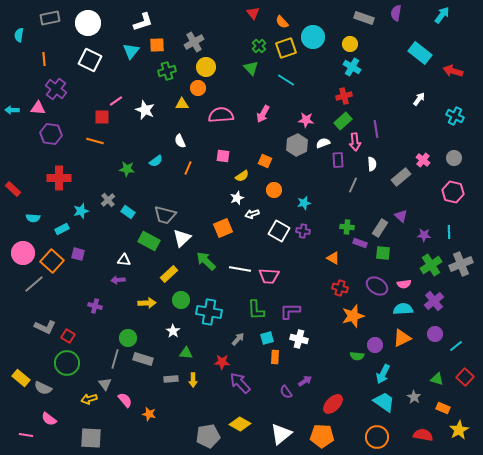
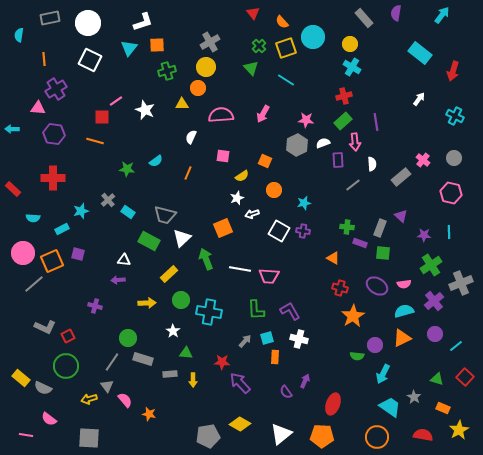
gray rectangle at (364, 18): rotated 30 degrees clockwise
gray cross at (194, 42): moved 16 px right
cyan triangle at (131, 51): moved 2 px left, 3 px up
red arrow at (453, 71): rotated 90 degrees counterclockwise
purple cross at (56, 89): rotated 20 degrees clockwise
cyan arrow at (12, 110): moved 19 px down
purple line at (376, 129): moved 7 px up
purple hexagon at (51, 134): moved 3 px right
white semicircle at (180, 141): moved 11 px right, 4 px up; rotated 48 degrees clockwise
orange line at (188, 168): moved 5 px down
red cross at (59, 178): moved 6 px left
gray line at (353, 185): rotated 28 degrees clockwise
pink hexagon at (453, 192): moved 2 px left, 1 px down
gray rectangle at (380, 228): rotated 12 degrees counterclockwise
orange square at (52, 261): rotated 25 degrees clockwise
green arrow at (206, 261): moved 2 px up; rotated 25 degrees clockwise
gray cross at (461, 264): moved 19 px down
cyan semicircle at (403, 309): moved 1 px right, 2 px down; rotated 12 degrees counterclockwise
purple L-shape at (290, 311): rotated 60 degrees clockwise
orange star at (353, 316): rotated 15 degrees counterclockwise
red square at (68, 336): rotated 32 degrees clockwise
gray arrow at (238, 339): moved 7 px right, 2 px down
gray line at (115, 359): moved 3 px left, 3 px down; rotated 18 degrees clockwise
green circle at (67, 363): moved 1 px left, 3 px down
gray rectangle at (171, 379): moved 1 px left, 5 px up
purple arrow at (305, 381): rotated 32 degrees counterclockwise
gray triangle at (105, 384): moved 2 px right, 2 px down
cyan trapezoid at (384, 402): moved 6 px right, 5 px down
red ellipse at (333, 404): rotated 25 degrees counterclockwise
gray square at (91, 438): moved 2 px left
